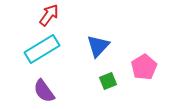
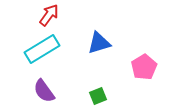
blue triangle: moved 1 px right, 3 px up; rotated 30 degrees clockwise
green square: moved 10 px left, 15 px down
